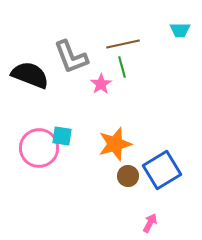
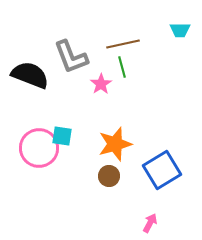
brown circle: moved 19 px left
